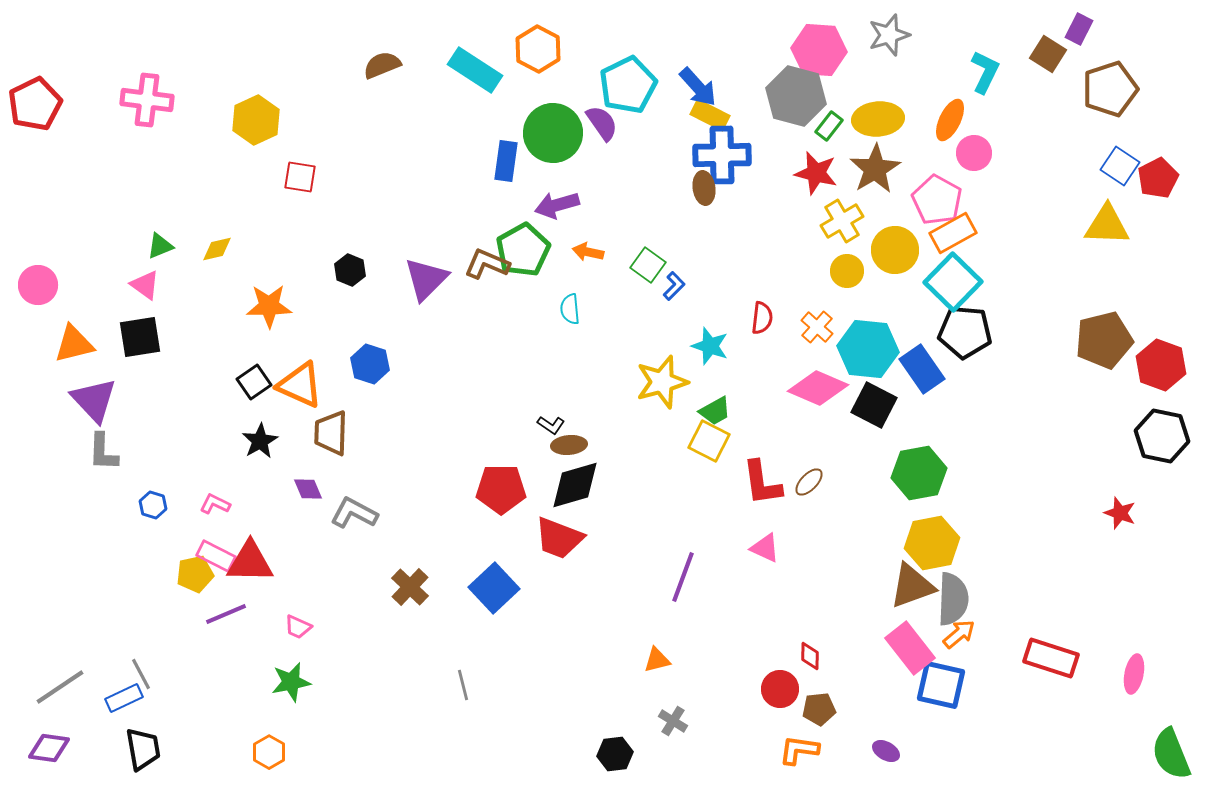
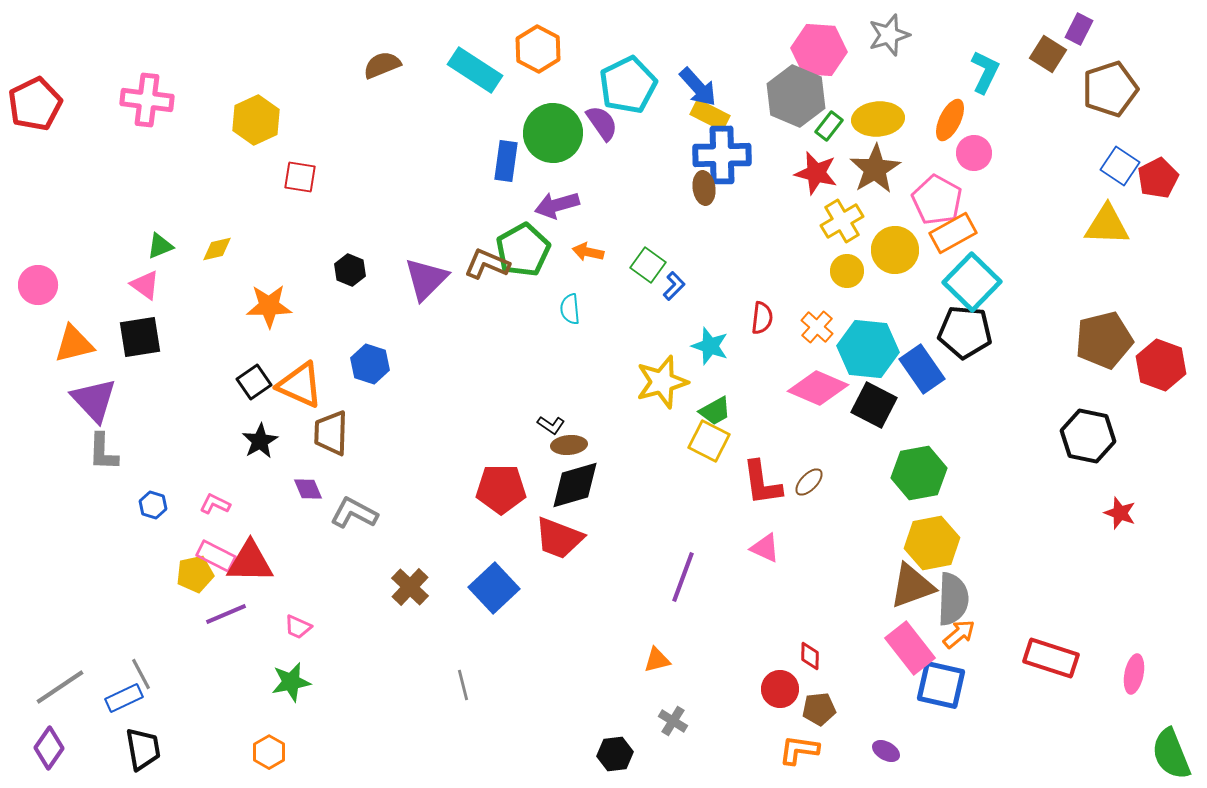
gray hexagon at (796, 96): rotated 8 degrees clockwise
cyan square at (953, 282): moved 19 px right
black hexagon at (1162, 436): moved 74 px left
purple diamond at (49, 748): rotated 63 degrees counterclockwise
